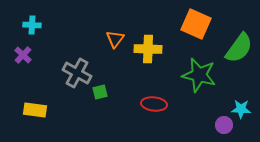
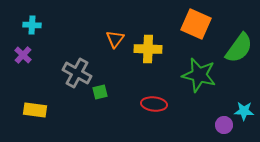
cyan star: moved 3 px right, 2 px down
